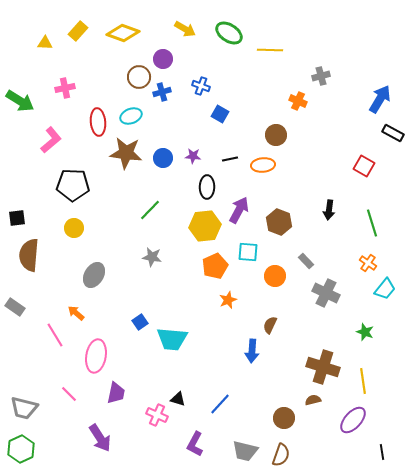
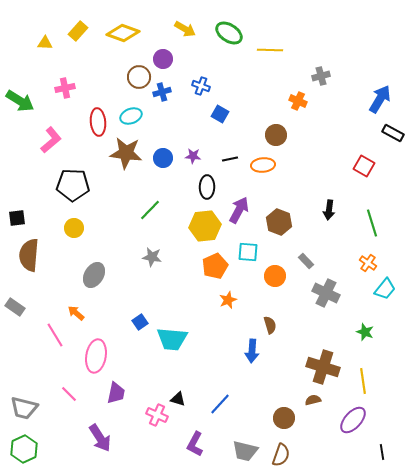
brown semicircle at (270, 325): rotated 138 degrees clockwise
green hexagon at (21, 449): moved 3 px right
